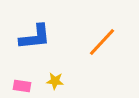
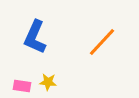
blue L-shape: rotated 120 degrees clockwise
yellow star: moved 7 px left, 1 px down
